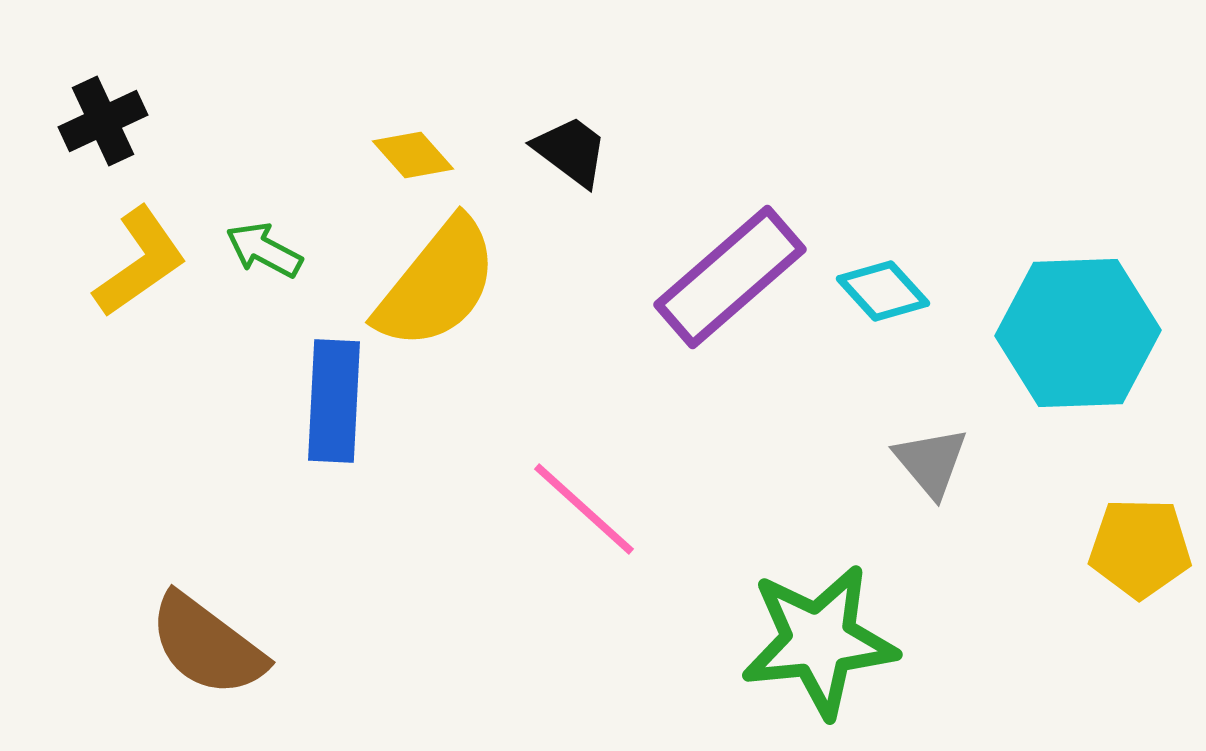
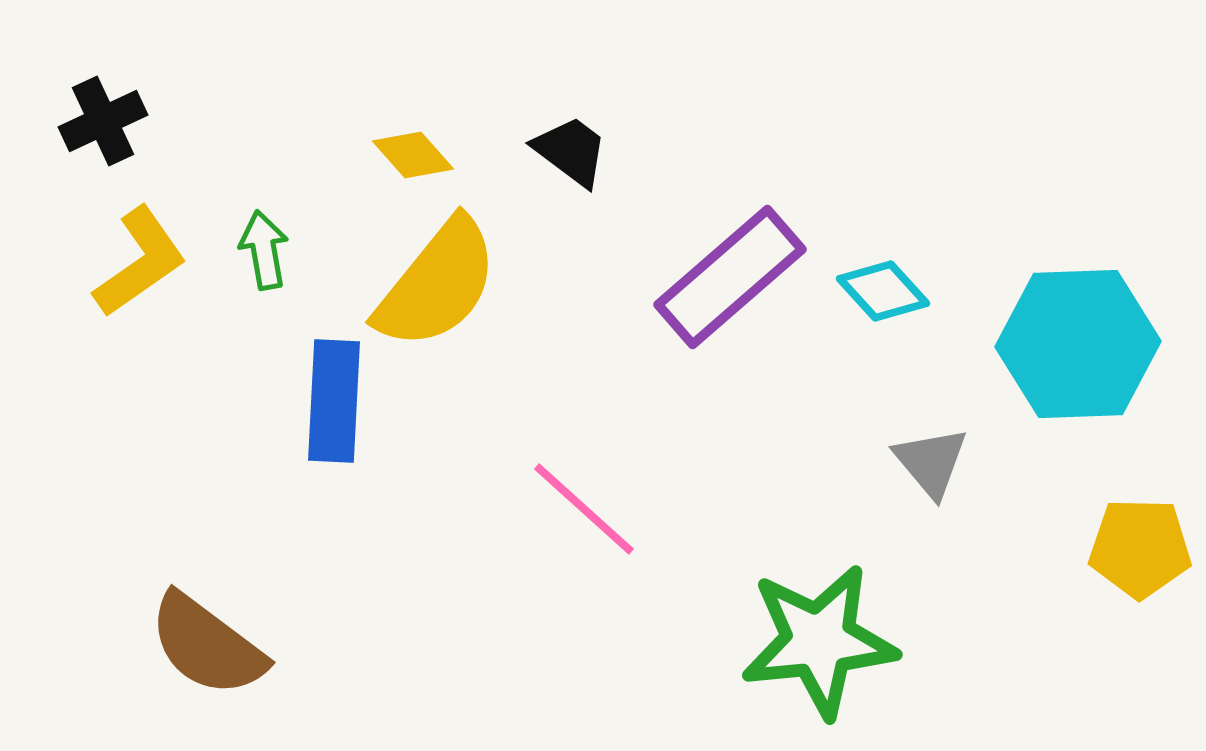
green arrow: rotated 52 degrees clockwise
cyan hexagon: moved 11 px down
